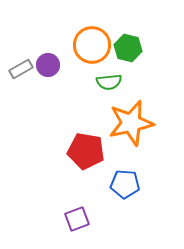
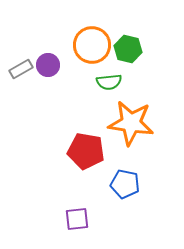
green hexagon: moved 1 px down
orange star: rotated 21 degrees clockwise
blue pentagon: rotated 8 degrees clockwise
purple square: rotated 15 degrees clockwise
